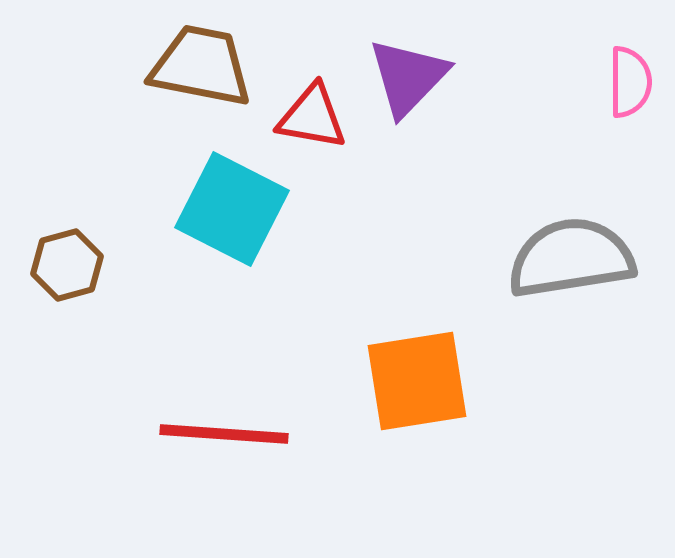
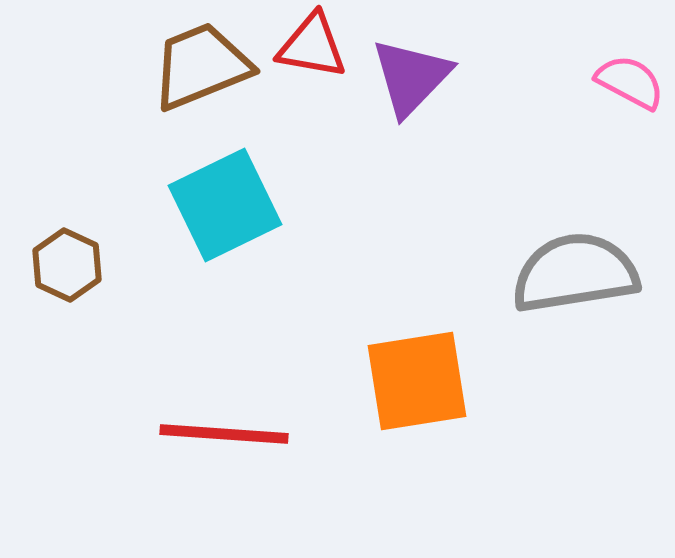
brown trapezoid: rotated 33 degrees counterclockwise
purple triangle: moved 3 px right
pink semicircle: rotated 62 degrees counterclockwise
red triangle: moved 71 px up
cyan square: moved 7 px left, 4 px up; rotated 37 degrees clockwise
gray semicircle: moved 4 px right, 15 px down
brown hexagon: rotated 20 degrees counterclockwise
